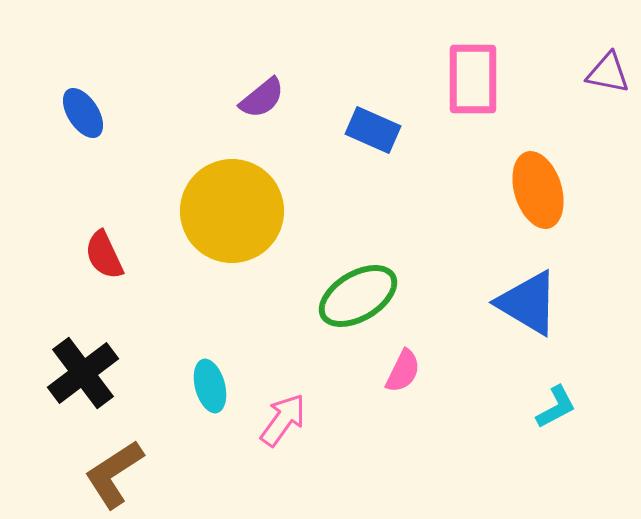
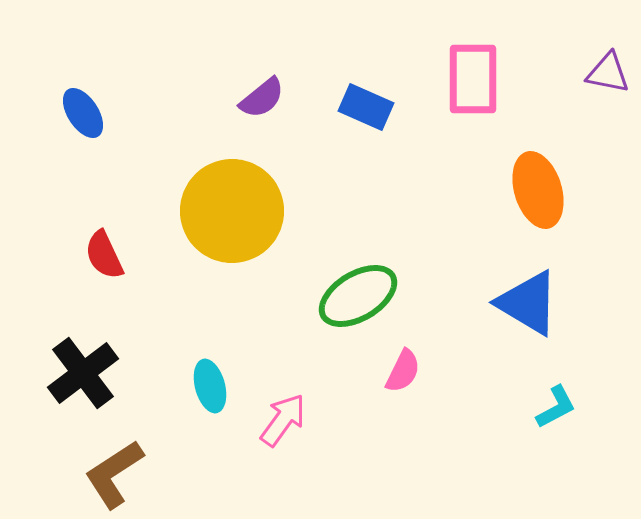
blue rectangle: moved 7 px left, 23 px up
